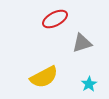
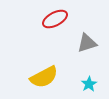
gray triangle: moved 5 px right
